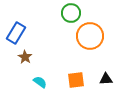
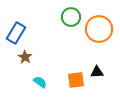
green circle: moved 4 px down
orange circle: moved 9 px right, 7 px up
black triangle: moved 9 px left, 7 px up
